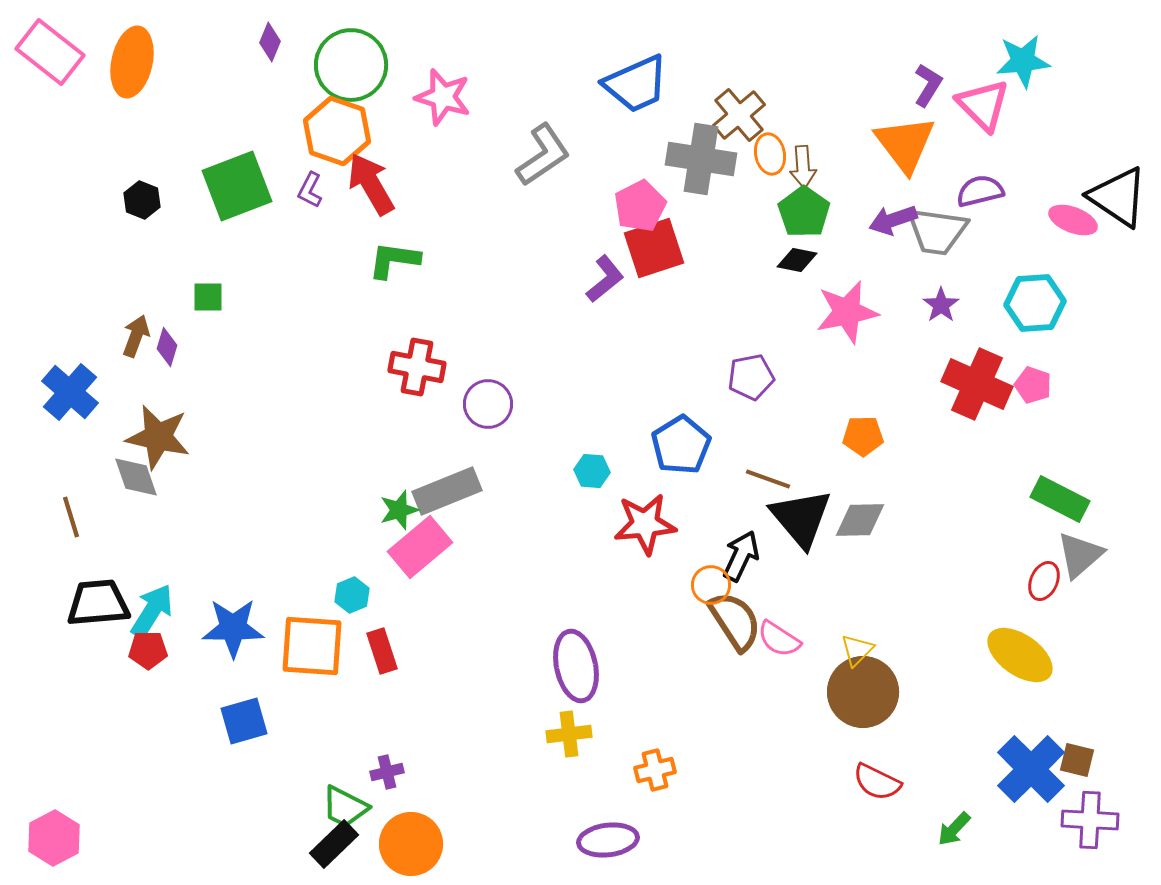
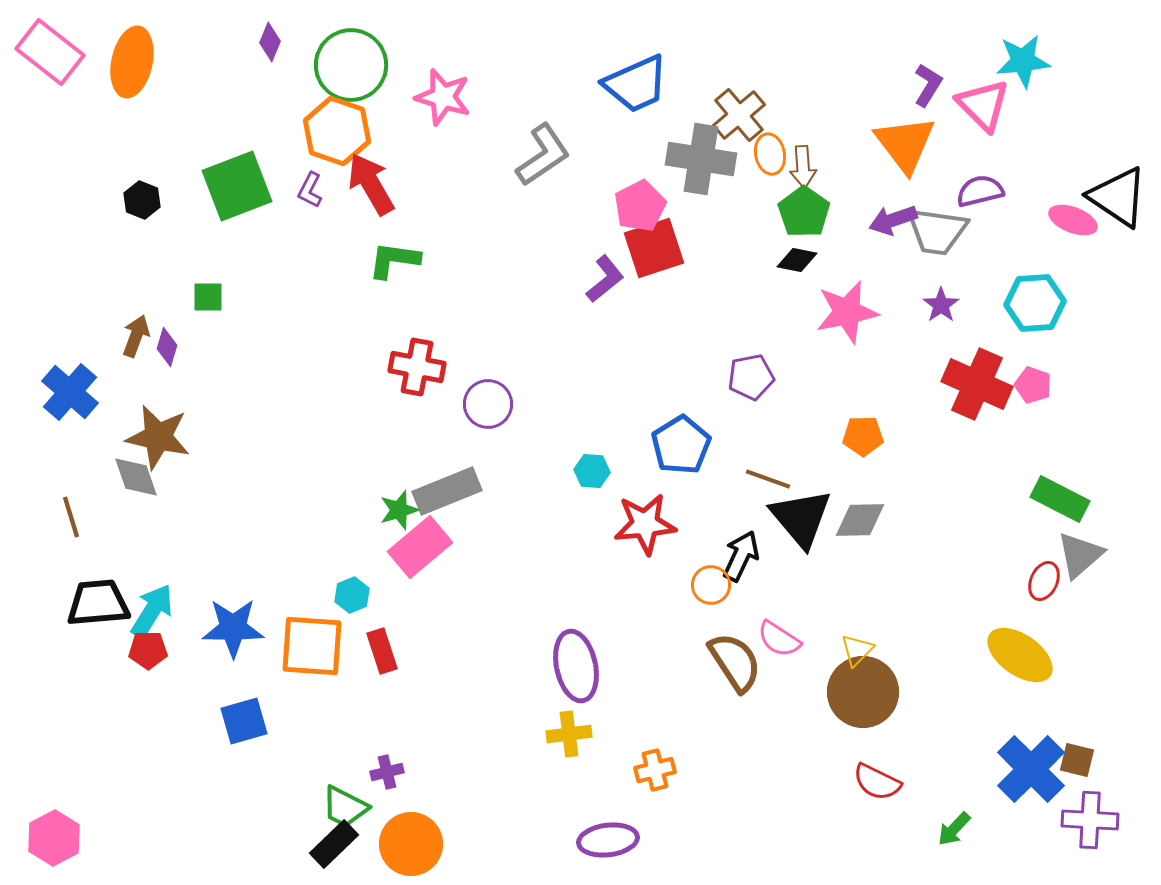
brown semicircle at (735, 621): moved 41 px down
